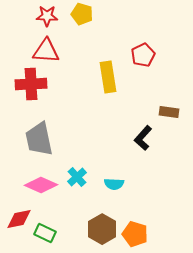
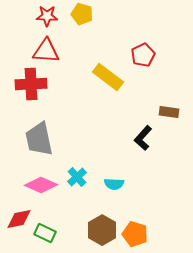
yellow rectangle: rotated 44 degrees counterclockwise
brown hexagon: moved 1 px down
